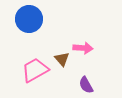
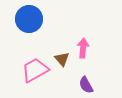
pink arrow: rotated 90 degrees counterclockwise
